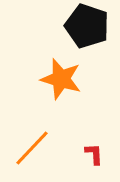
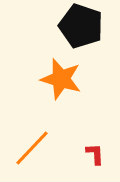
black pentagon: moved 6 px left
red L-shape: moved 1 px right
